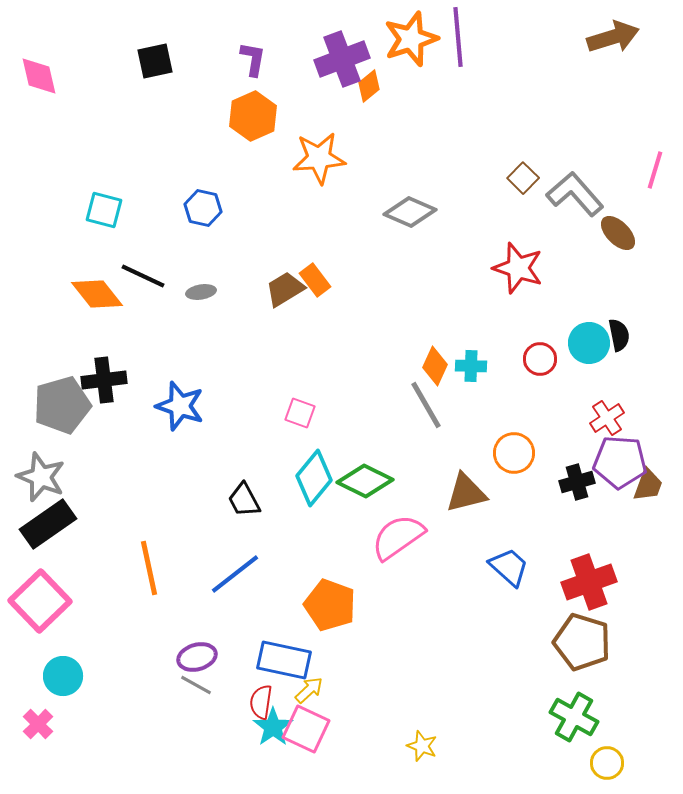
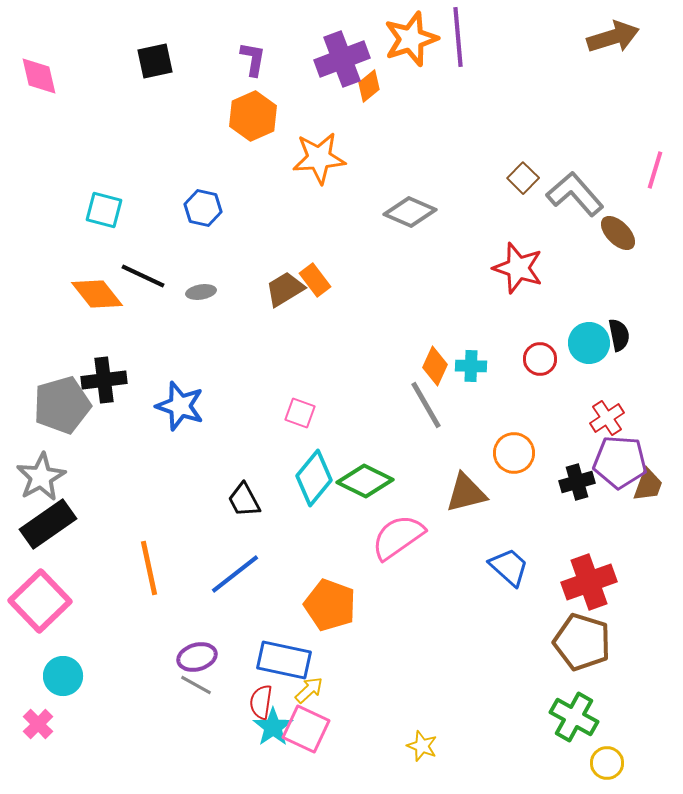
gray star at (41, 477): rotated 21 degrees clockwise
